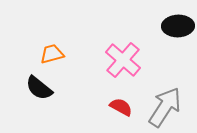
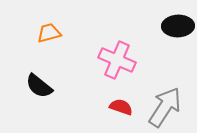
orange trapezoid: moved 3 px left, 21 px up
pink cross: moved 6 px left; rotated 18 degrees counterclockwise
black semicircle: moved 2 px up
red semicircle: rotated 10 degrees counterclockwise
